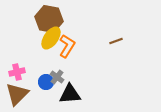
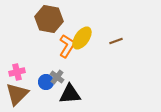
yellow ellipse: moved 31 px right
